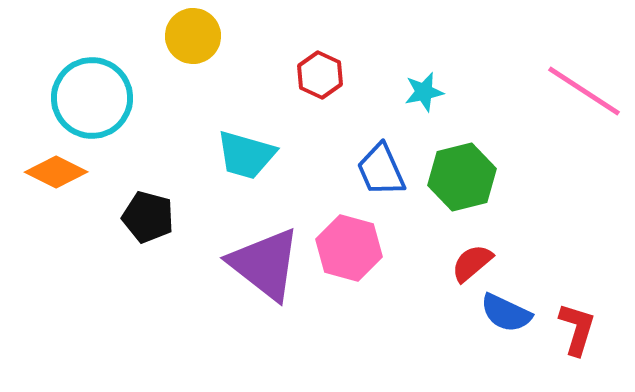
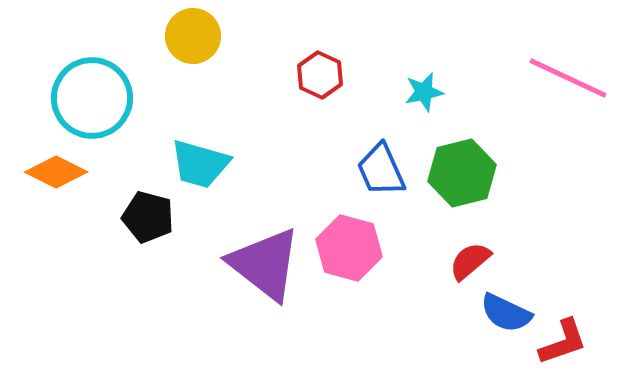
pink line: moved 16 px left, 13 px up; rotated 8 degrees counterclockwise
cyan trapezoid: moved 46 px left, 9 px down
green hexagon: moved 4 px up
red semicircle: moved 2 px left, 2 px up
red L-shape: moved 14 px left, 13 px down; rotated 54 degrees clockwise
